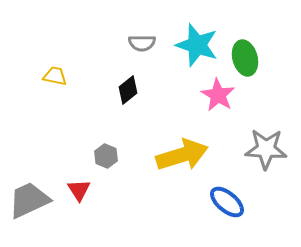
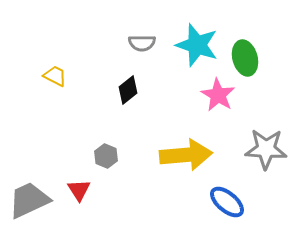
yellow trapezoid: rotated 15 degrees clockwise
yellow arrow: moved 4 px right; rotated 12 degrees clockwise
